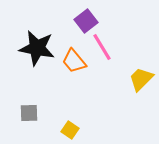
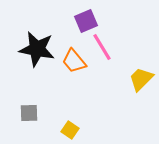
purple square: rotated 15 degrees clockwise
black star: moved 1 px down
